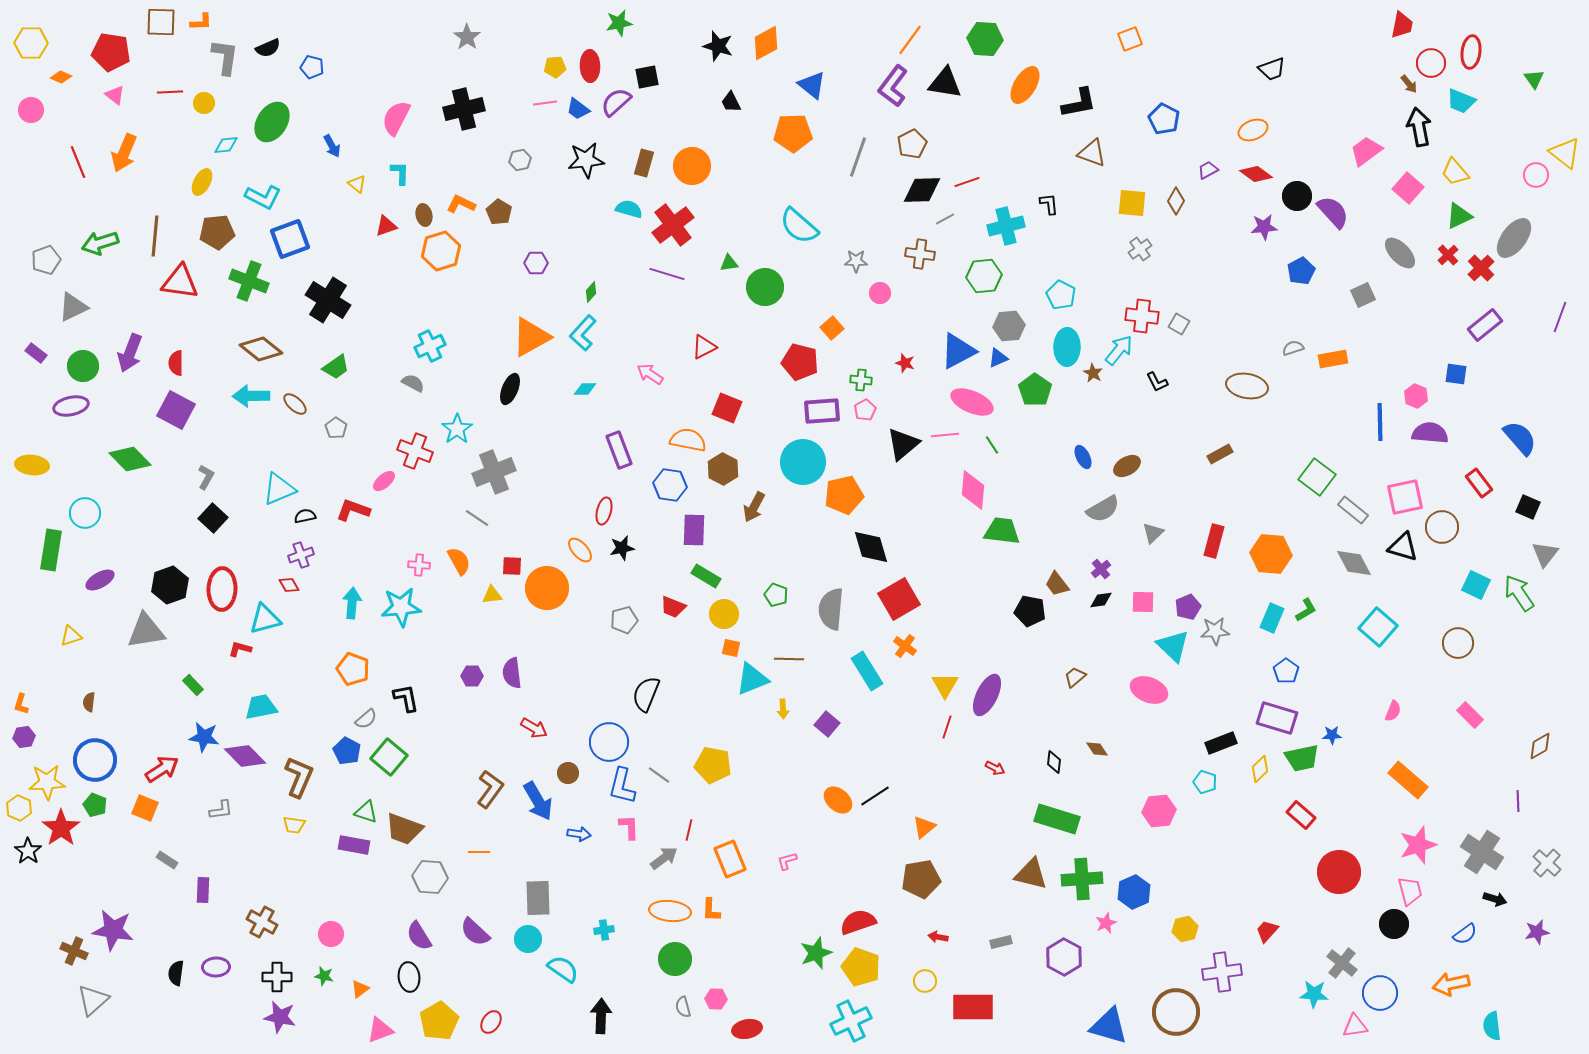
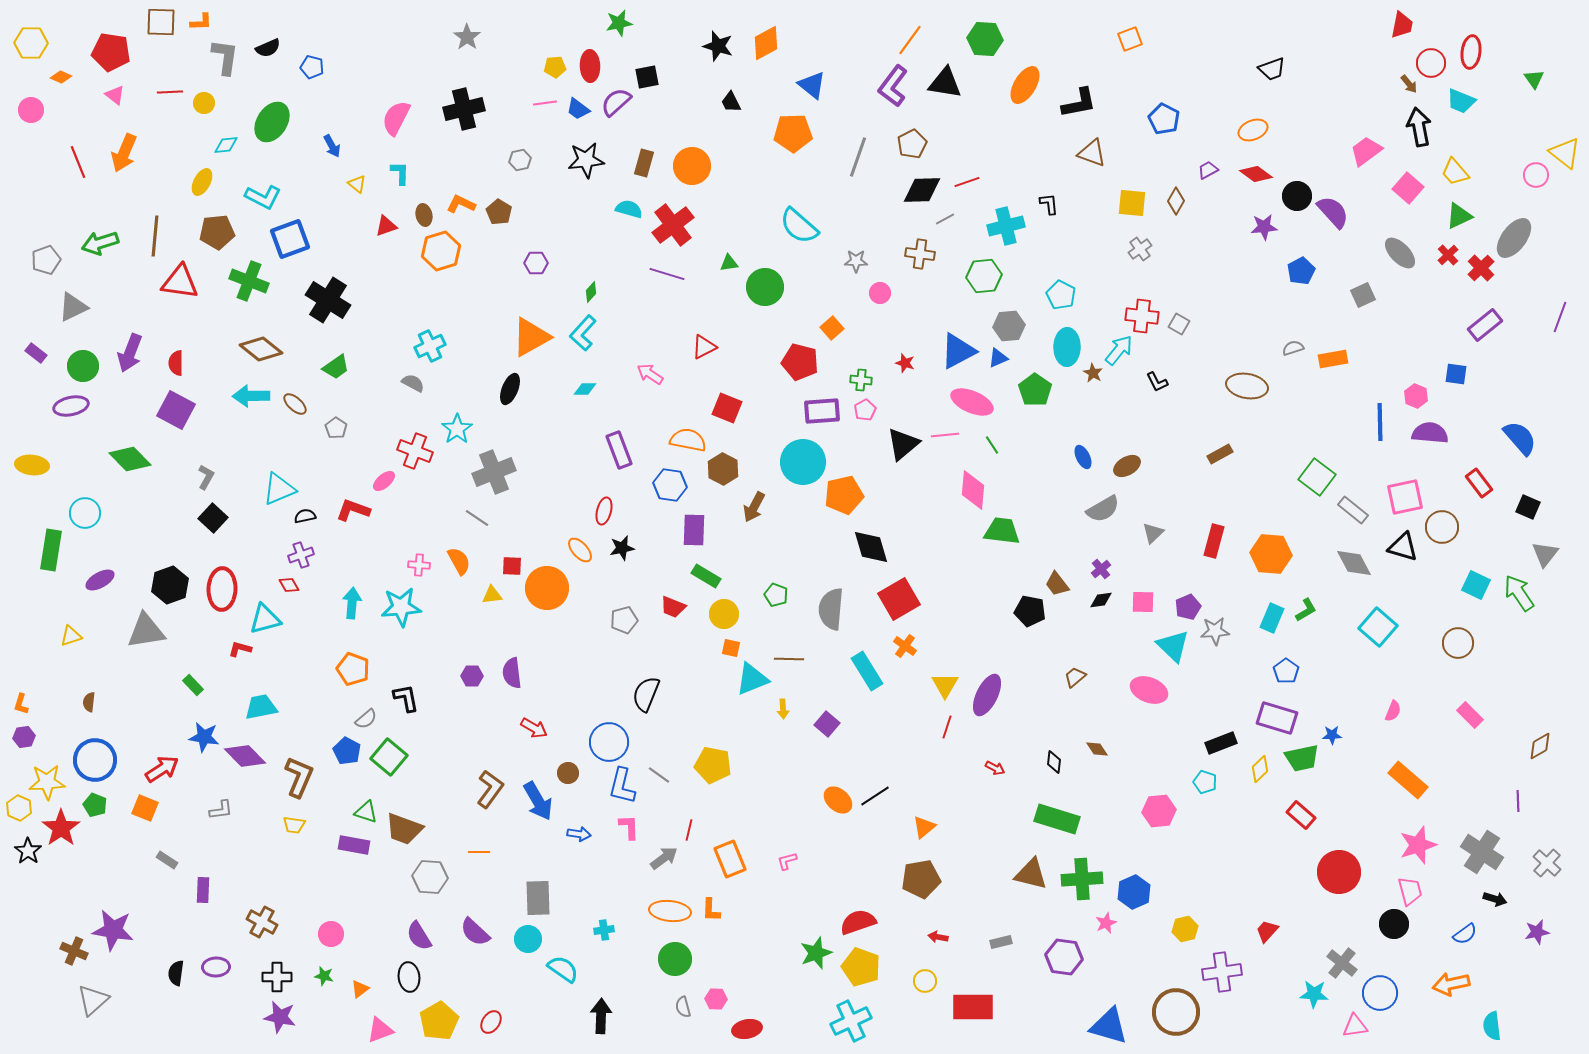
purple hexagon at (1064, 957): rotated 21 degrees counterclockwise
